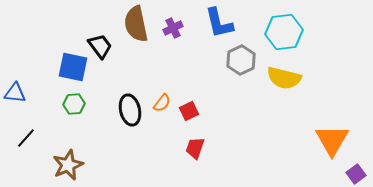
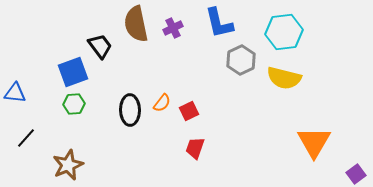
blue square: moved 5 px down; rotated 32 degrees counterclockwise
black ellipse: rotated 12 degrees clockwise
orange triangle: moved 18 px left, 2 px down
